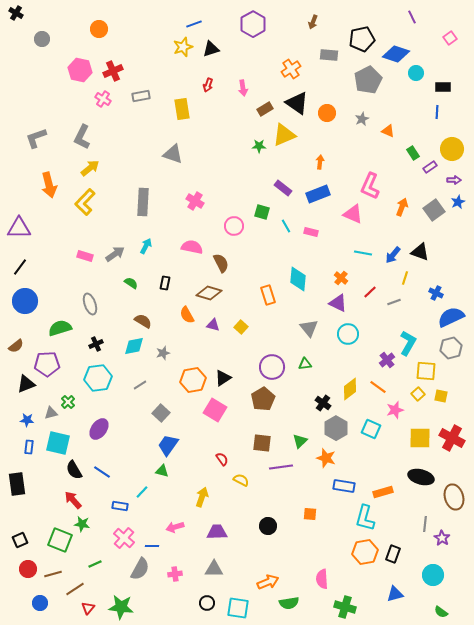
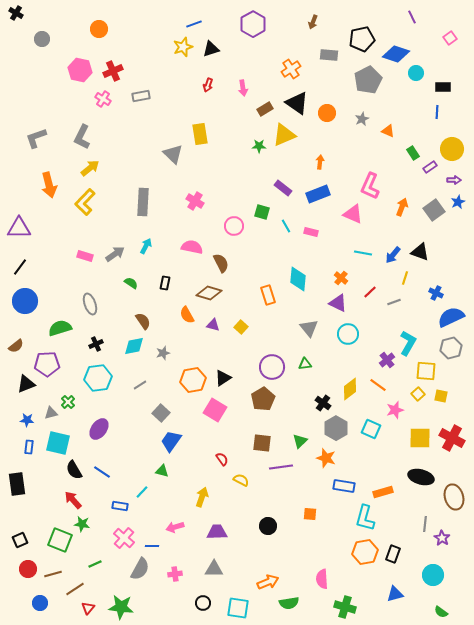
yellow rectangle at (182, 109): moved 18 px right, 25 px down
gray triangle at (173, 154): rotated 25 degrees clockwise
brown semicircle at (143, 321): rotated 24 degrees clockwise
orange line at (378, 387): moved 2 px up
blue trapezoid at (168, 445): moved 3 px right, 4 px up
black circle at (207, 603): moved 4 px left
